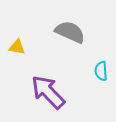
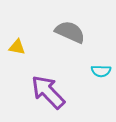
cyan semicircle: rotated 84 degrees counterclockwise
